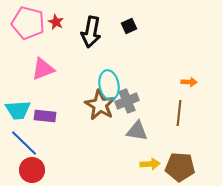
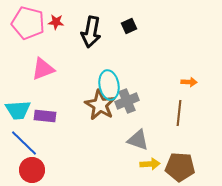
red star: rotated 21 degrees counterclockwise
gray triangle: moved 1 px right, 9 px down; rotated 10 degrees clockwise
